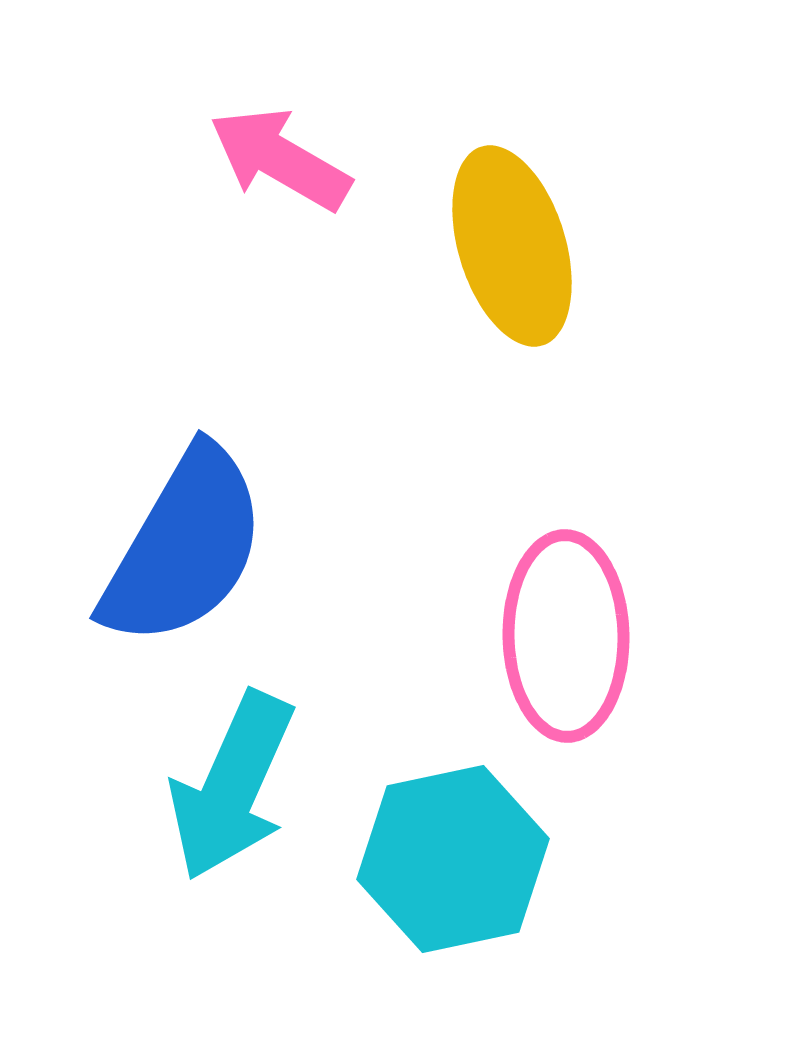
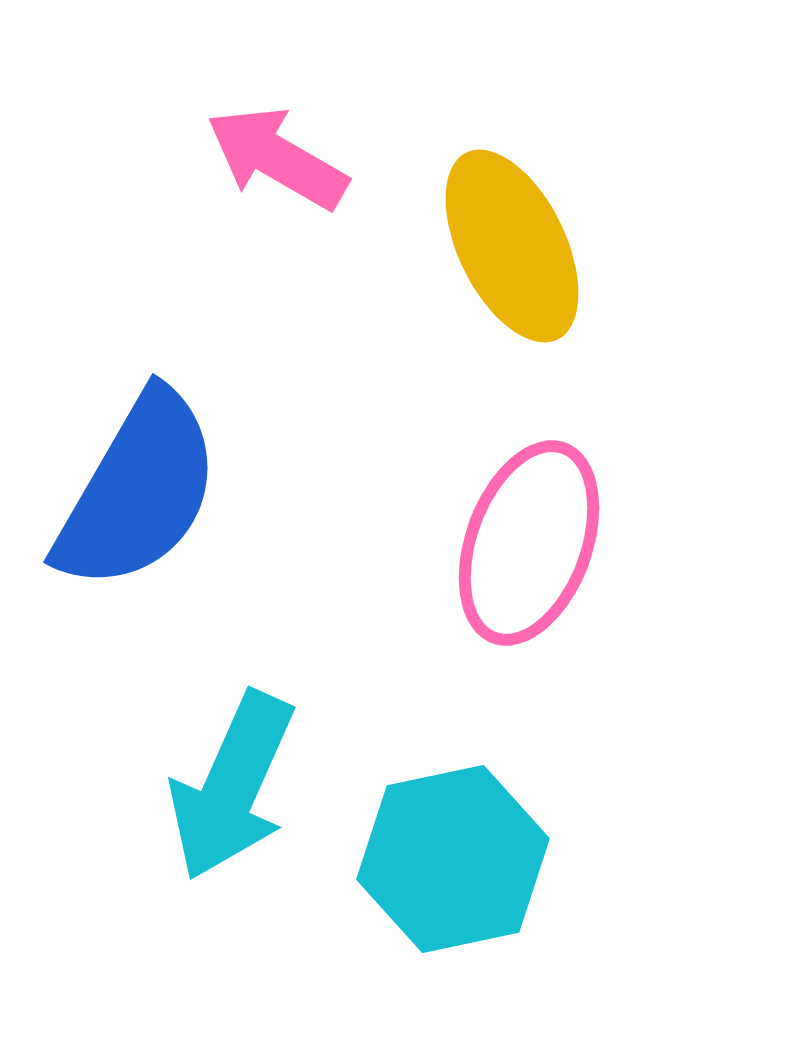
pink arrow: moved 3 px left, 1 px up
yellow ellipse: rotated 9 degrees counterclockwise
blue semicircle: moved 46 px left, 56 px up
pink ellipse: moved 37 px left, 93 px up; rotated 21 degrees clockwise
